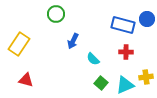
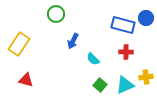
blue circle: moved 1 px left, 1 px up
green square: moved 1 px left, 2 px down
